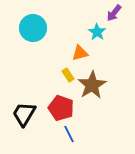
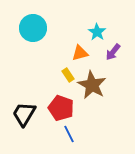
purple arrow: moved 1 px left, 39 px down
brown star: rotated 12 degrees counterclockwise
